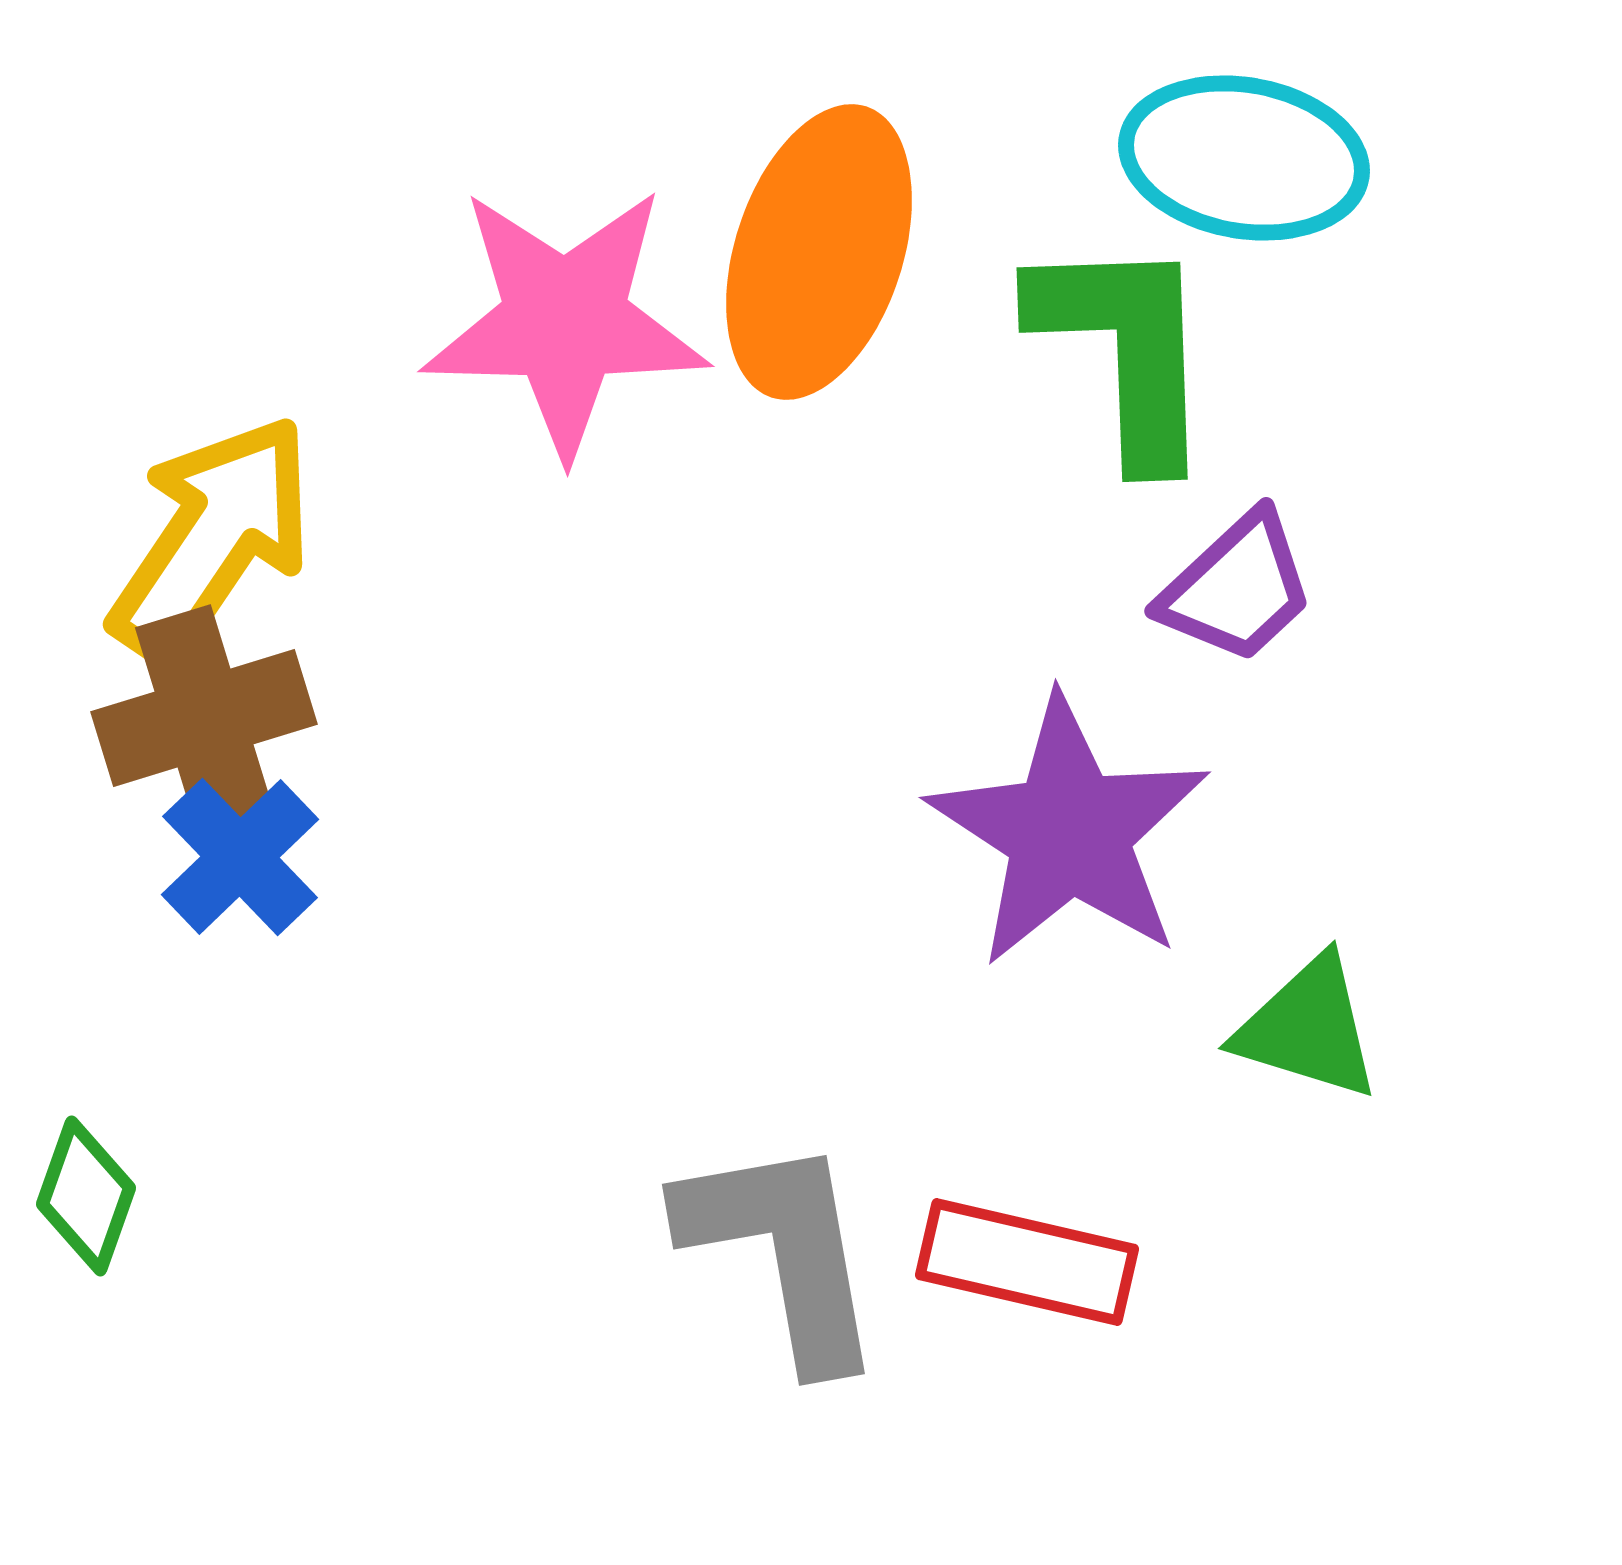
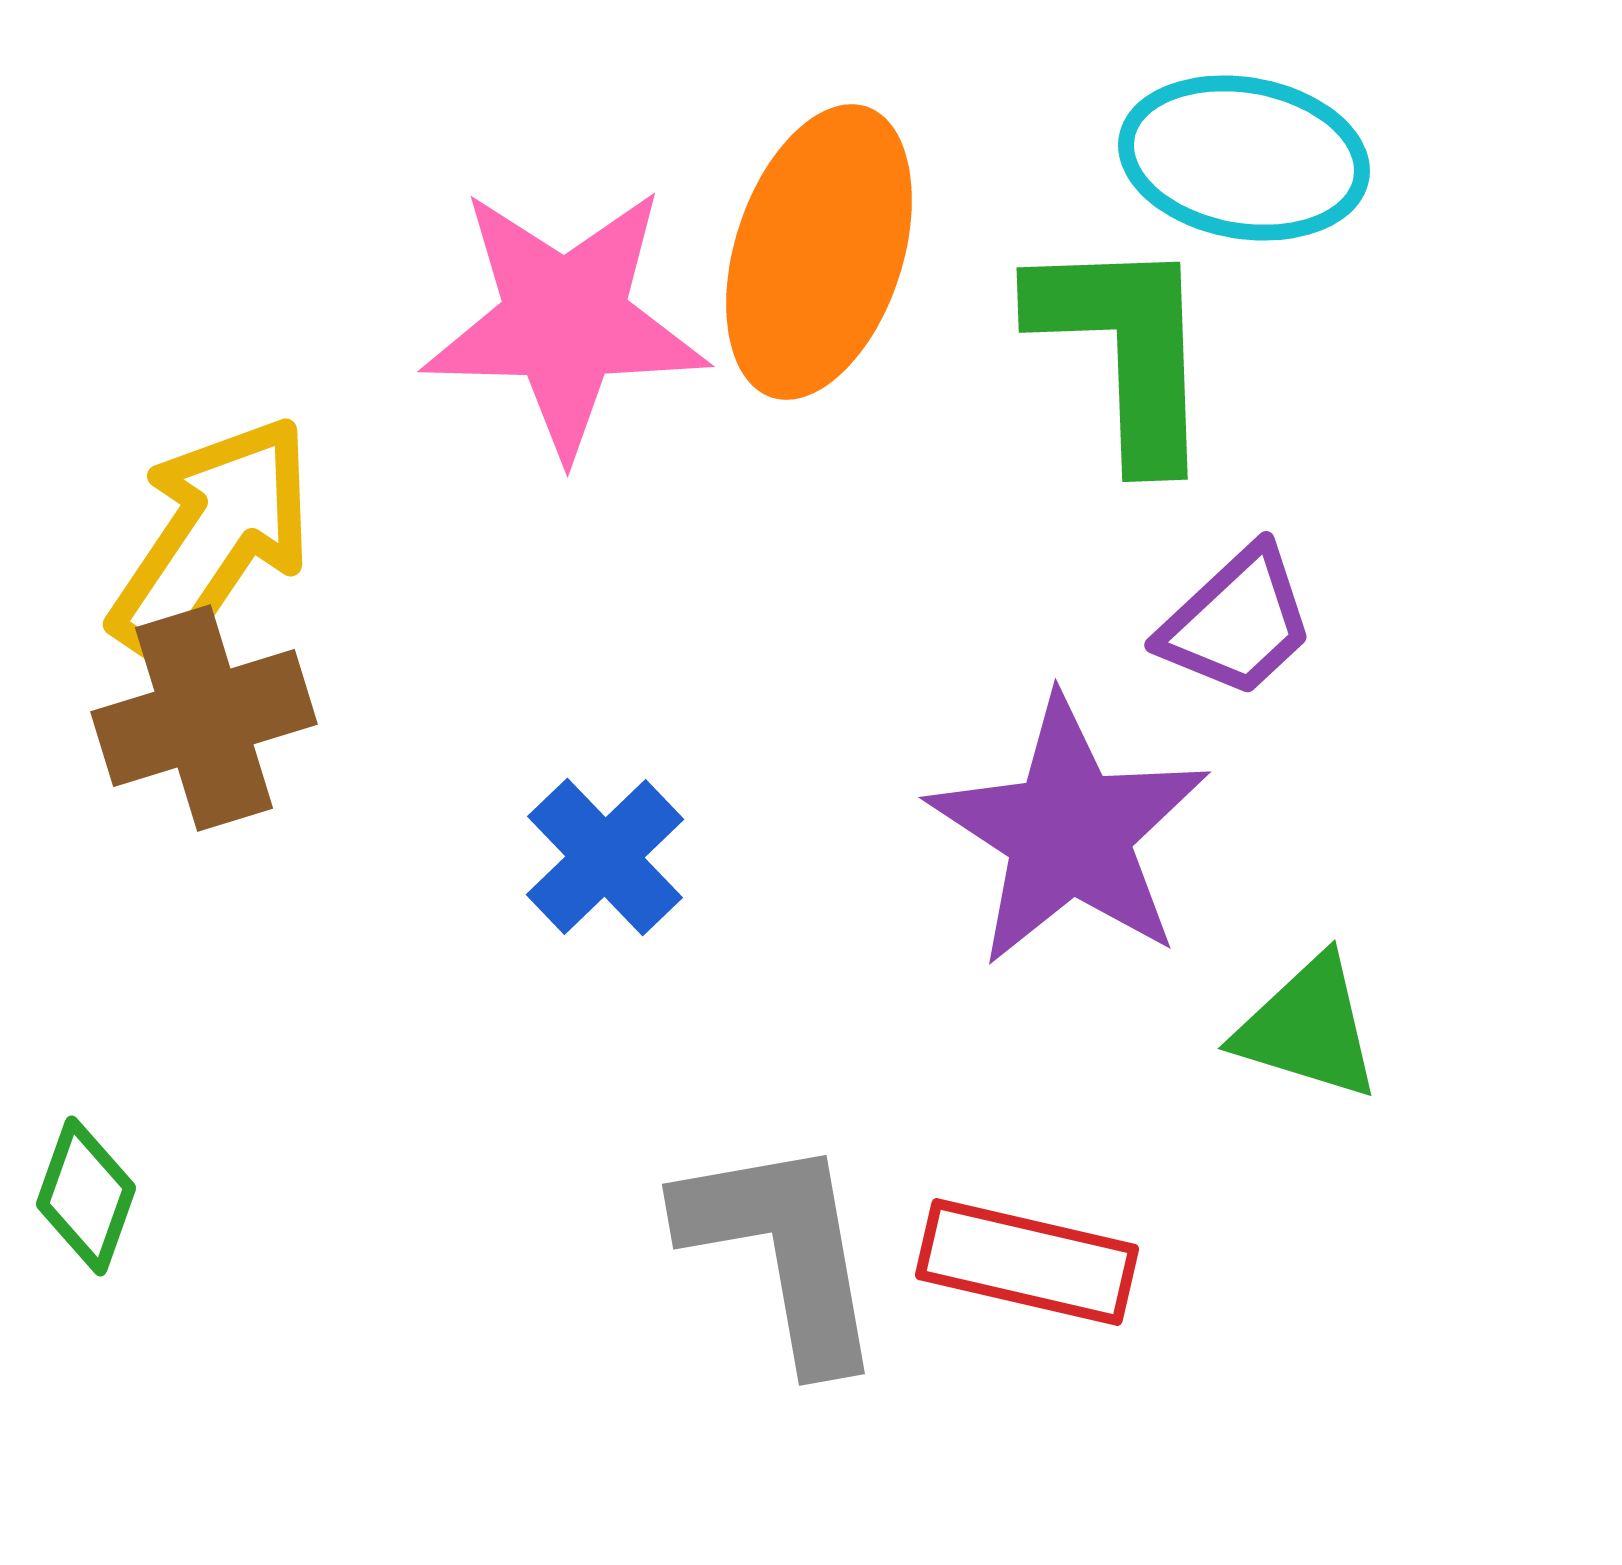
purple trapezoid: moved 34 px down
blue cross: moved 365 px right
